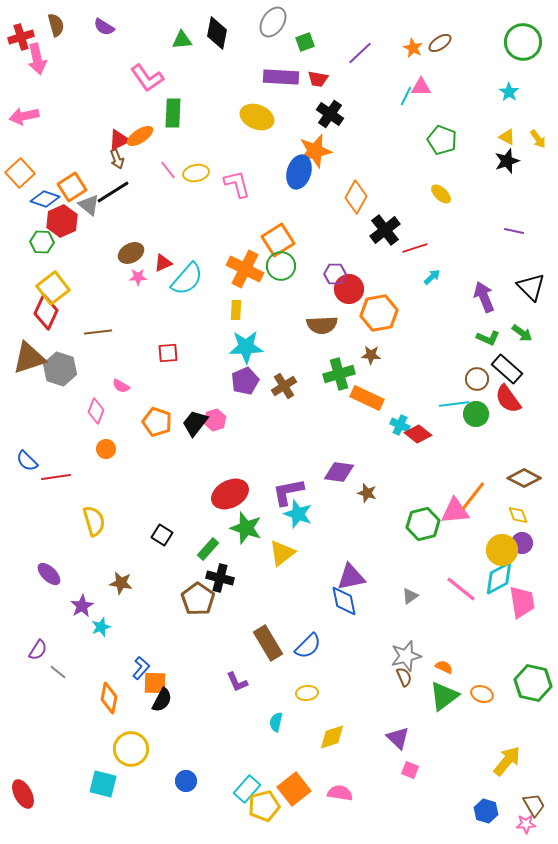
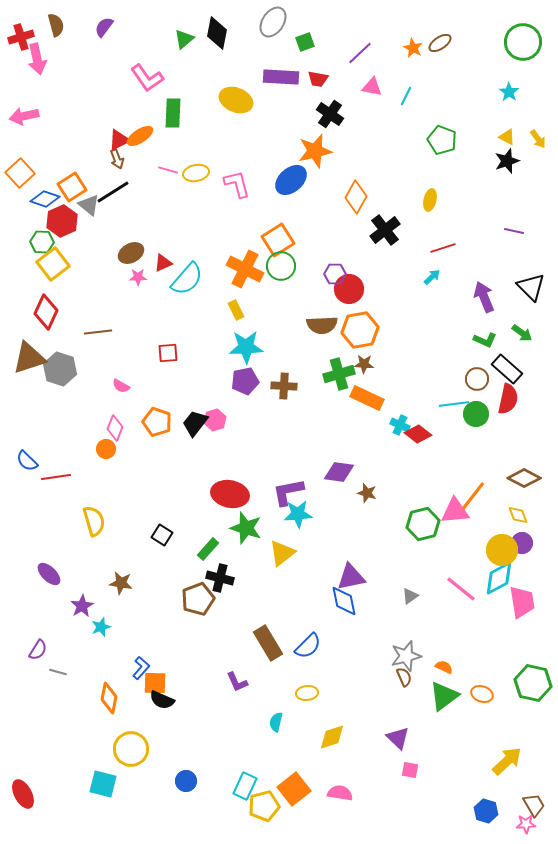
purple semicircle at (104, 27): rotated 95 degrees clockwise
green triangle at (182, 40): moved 2 px right, 1 px up; rotated 35 degrees counterclockwise
pink triangle at (421, 87): moved 49 px left; rotated 10 degrees clockwise
yellow ellipse at (257, 117): moved 21 px left, 17 px up
pink line at (168, 170): rotated 36 degrees counterclockwise
blue ellipse at (299, 172): moved 8 px left, 8 px down; rotated 32 degrees clockwise
yellow ellipse at (441, 194): moved 11 px left, 6 px down; rotated 60 degrees clockwise
red line at (415, 248): moved 28 px right
yellow square at (53, 288): moved 24 px up
yellow rectangle at (236, 310): rotated 30 degrees counterclockwise
orange hexagon at (379, 313): moved 19 px left, 17 px down
green L-shape at (488, 338): moved 3 px left, 2 px down
brown star at (371, 355): moved 7 px left, 9 px down
purple pentagon at (245, 381): rotated 12 degrees clockwise
brown cross at (284, 386): rotated 35 degrees clockwise
red semicircle at (508, 399): rotated 132 degrees counterclockwise
pink diamond at (96, 411): moved 19 px right, 17 px down
red ellipse at (230, 494): rotated 39 degrees clockwise
cyan star at (298, 514): rotated 24 degrees counterclockwise
brown pentagon at (198, 599): rotated 16 degrees clockwise
gray line at (58, 672): rotated 24 degrees counterclockwise
black semicircle at (162, 700): rotated 85 degrees clockwise
yellow arrow at (507, 761): rotated 8 degrees clockwise
pink square at (410, 770): rotated 12 degrees counterclockwise
cyan rectangle at (247, 789): moved 2 px left, 3 px up; rotated 16 degrees counterclockwise
